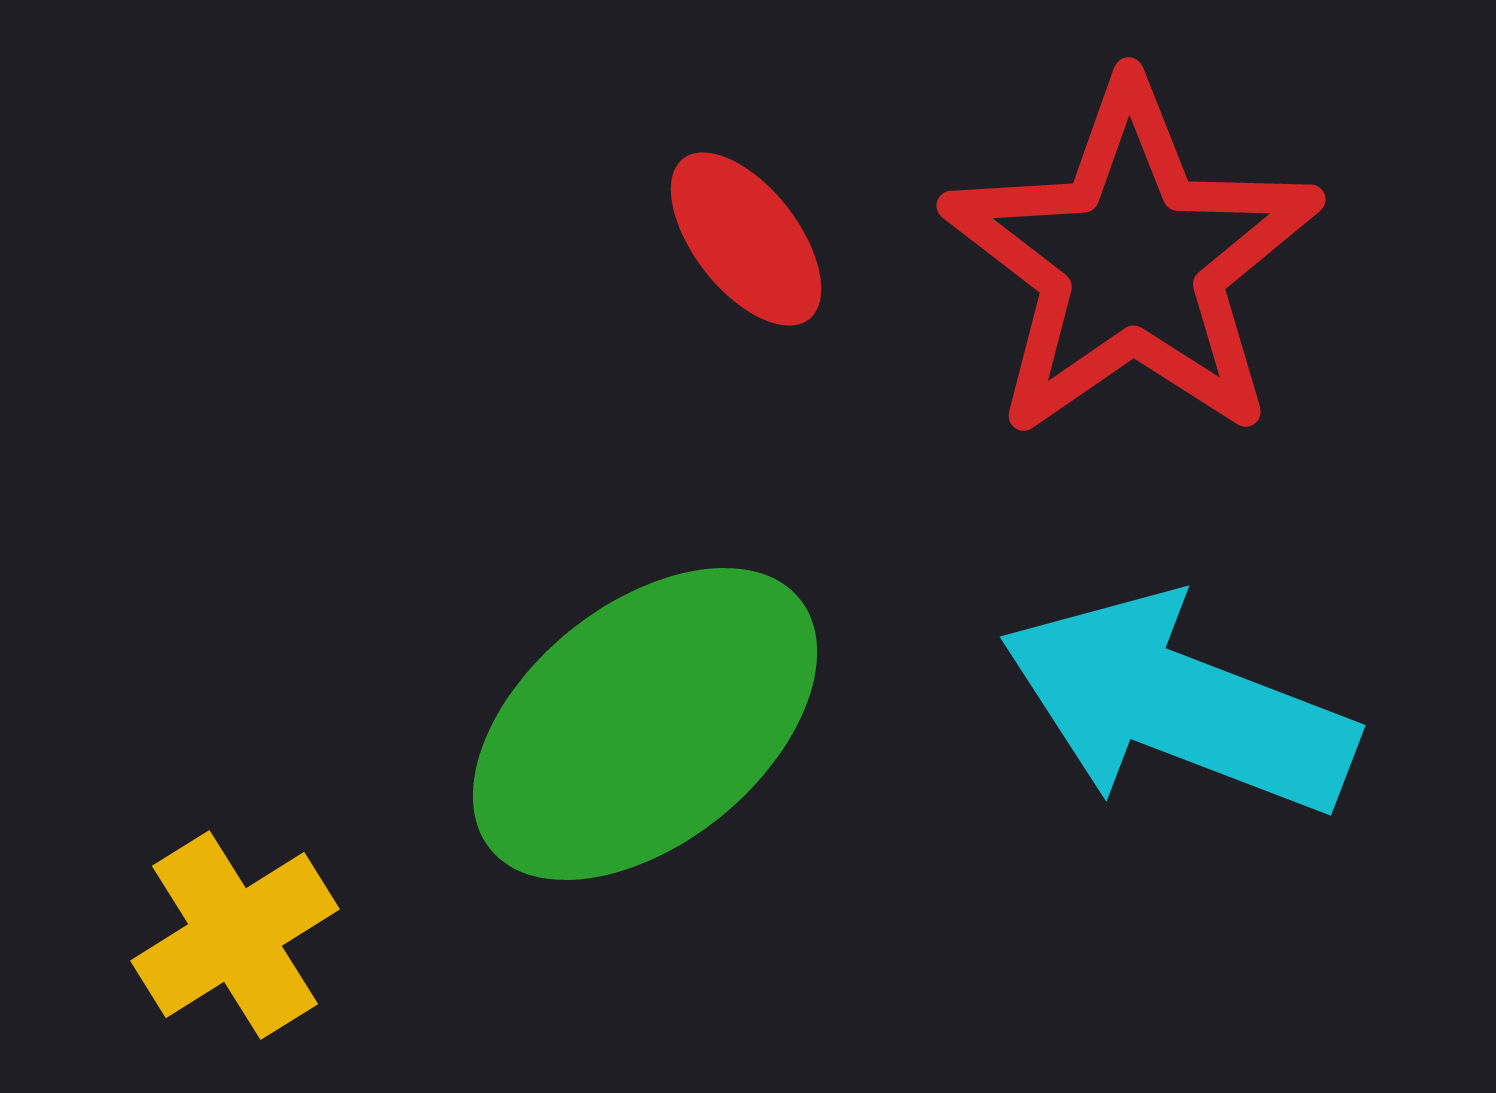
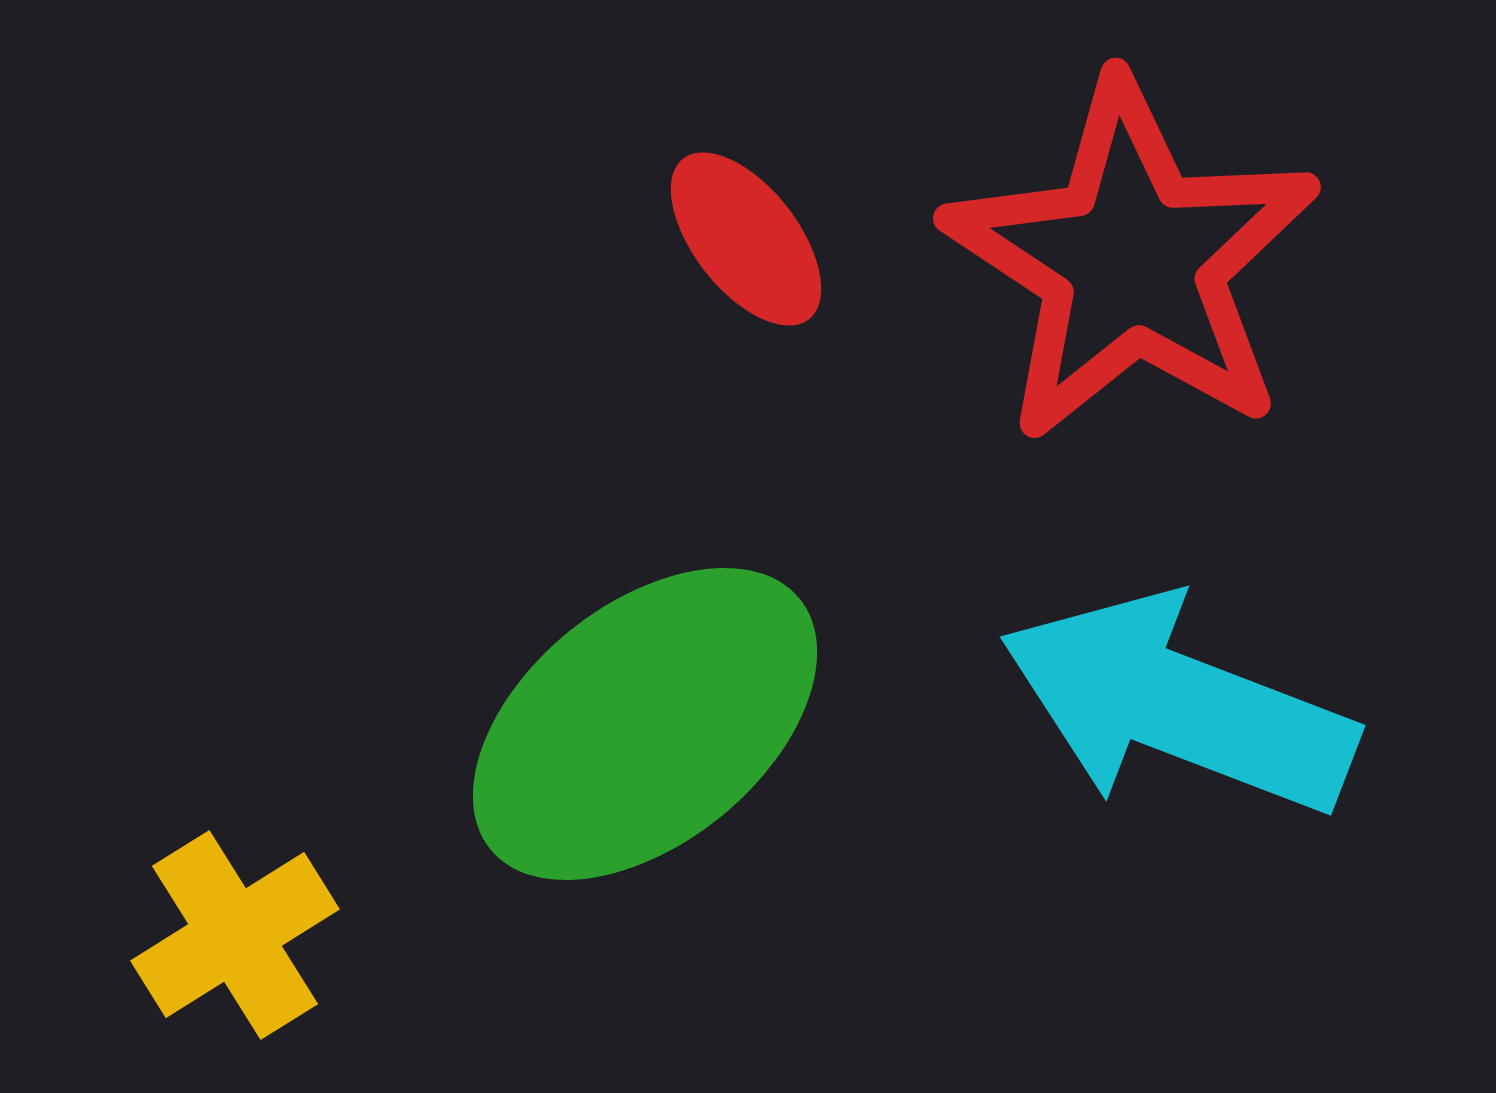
red star: rotated 4 degrees counterclockwise
